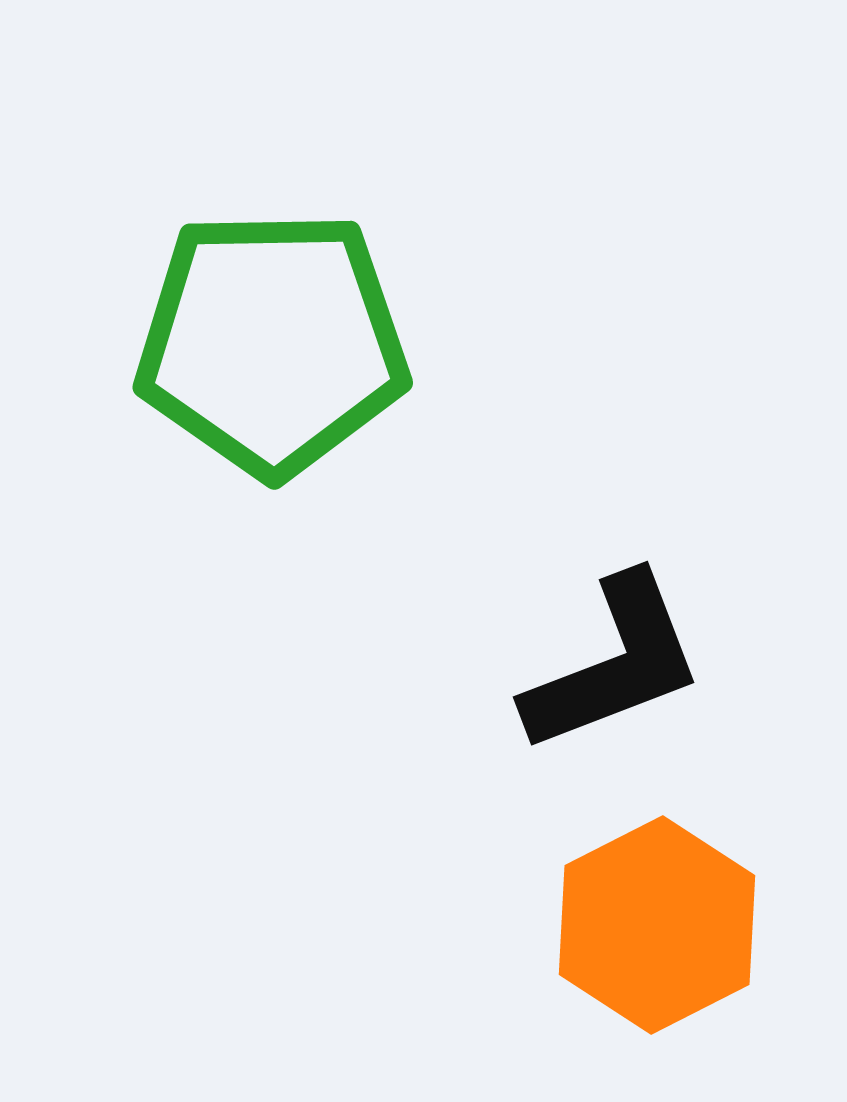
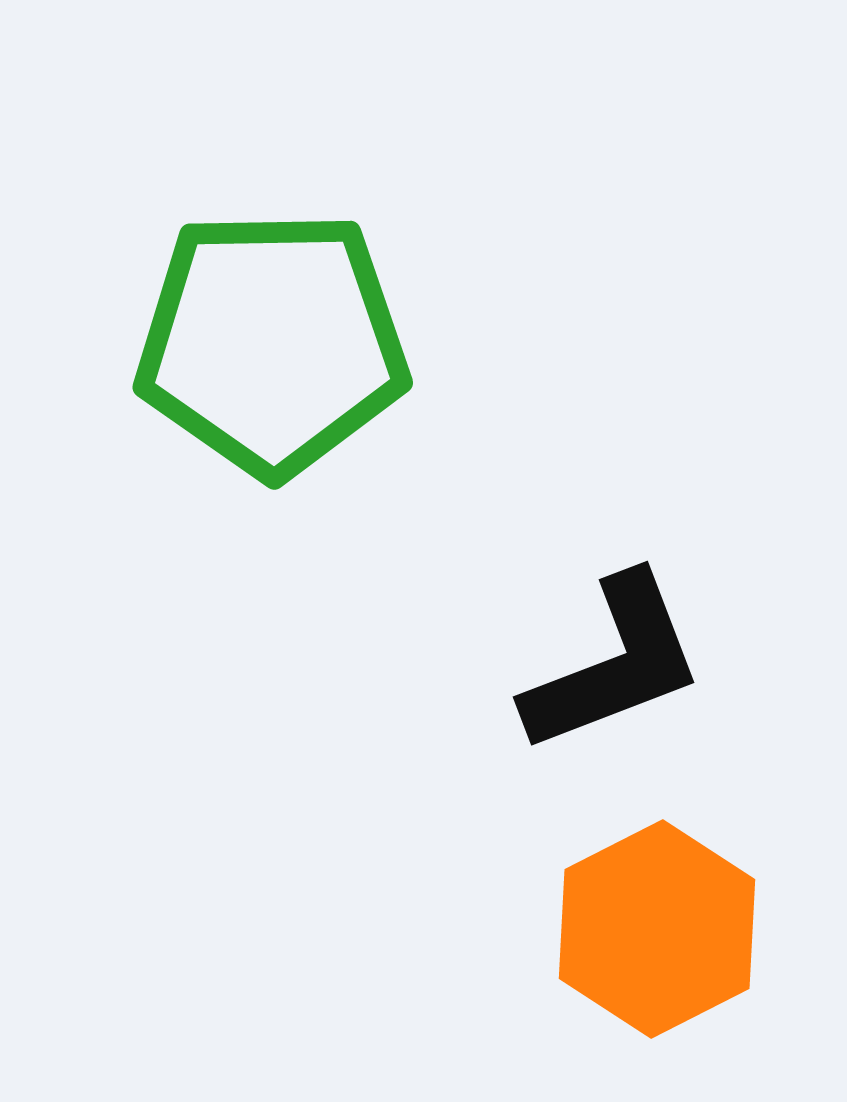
orange hexagon: moved 4 px down
